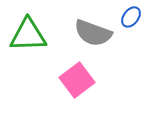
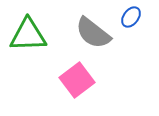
gray semicircle: rotated 18 degrees clockwise
